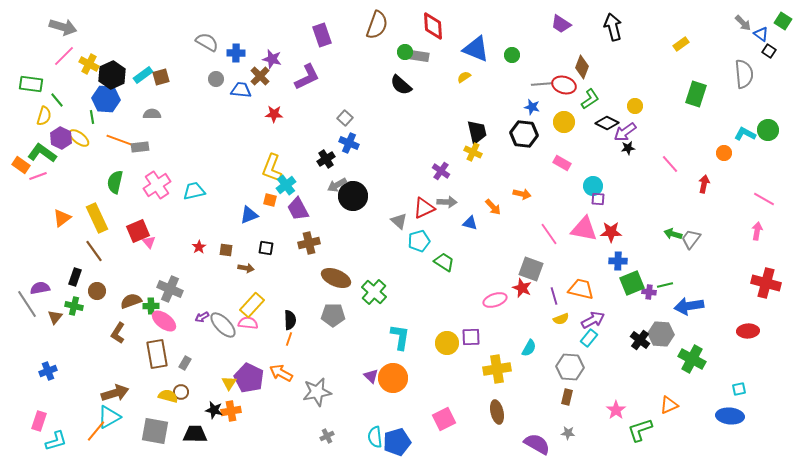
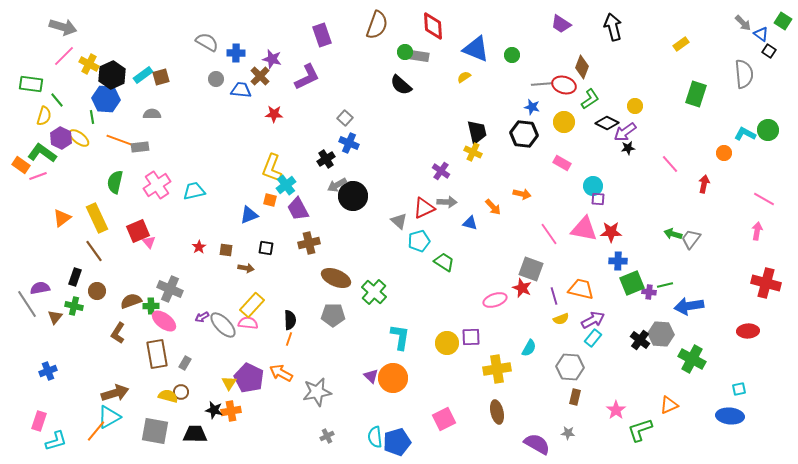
cyan rectangle at (589, 338): moved 4 px right
brown rectangle at (567, 397): moved 8 px right
